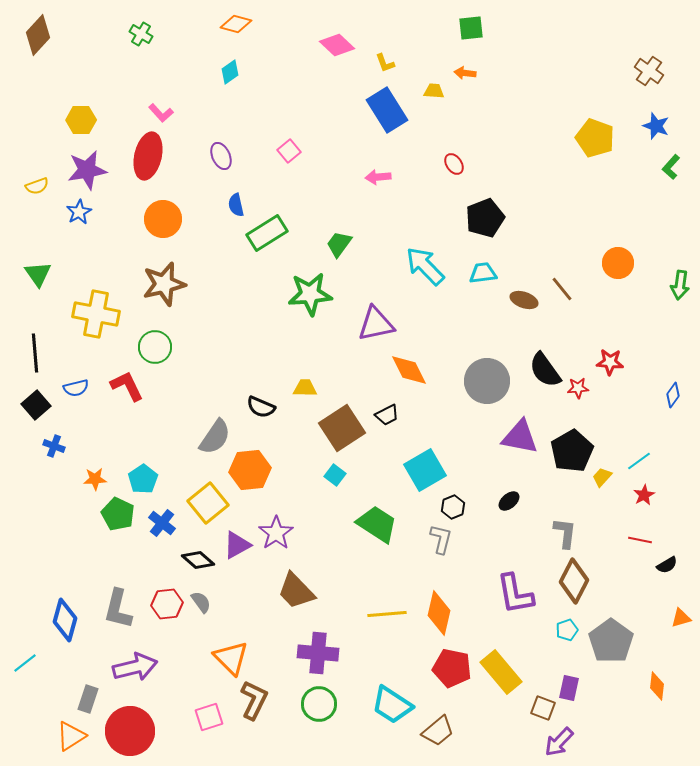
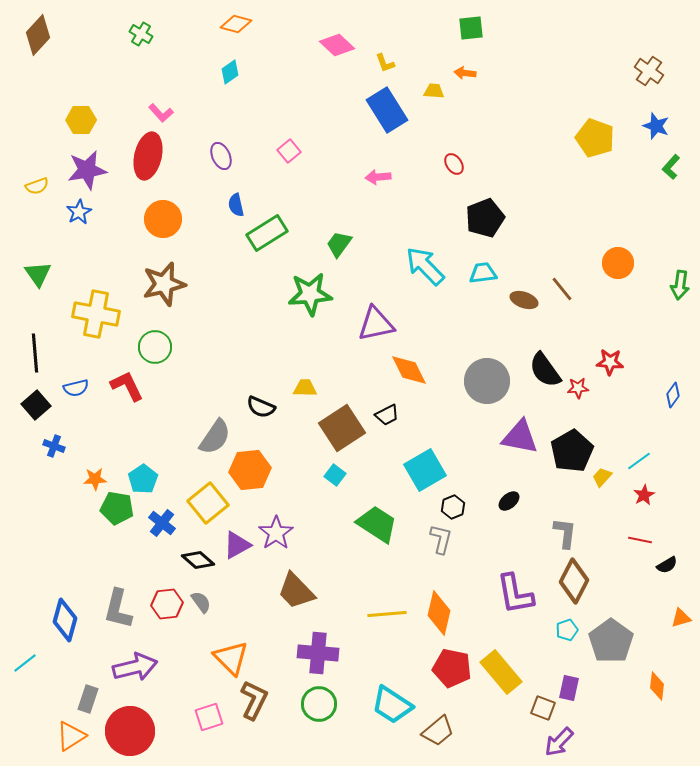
green pentagon at (118, 514): moved 1 px left, 6 px up; rotated 16 degrees counterclockwise
